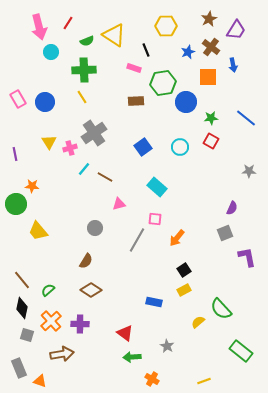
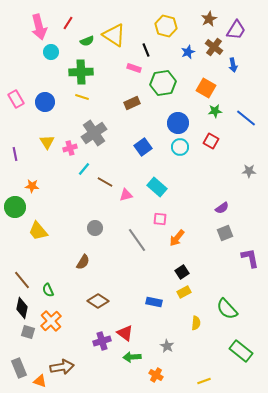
yellow hexagon at (166, 26): rotated 15 degrees clockwise
brown cross at (211, 47): moved 3 px right
green cross at (84, 70): moved 3 px left, 2 px down
orange square at (208, 77): moved 2 px left, 11 px down; rotated 30 degrees clockwise
yellow line at (82, 97): rotated 40 degrees counterclockwise
pink rectangle at (18, 99): moved 2 px left
brown rectangle at (136, 101): moved 4 px left, 2 px down; rotated 21 degrees counterclockwise
blue circle at (186, 102): moved 8 px left, 21 px down
green star at (211, 118): moved 4 px right, 7 px up
yellow triangle at (49, 142): moved 2 px left
brown line at (105, 177): moved 5 px down
green circle at (16, 204): moved 1 px left, 3 px down
pink triangle at (119, 204): moved 7 px right, 9 px up
purple semicircle at (232, 208): moved 10 px left; rotated 32 degrees clockwise
pink square at (155, 219): moved 5 px right
gray line at (137, 240): rotated 65 degrees counterclockwise
purple L-shape at (247, 257): moved 3 px right, 1 px down
brown semicircle at (86, 261): moved 3 px left, 1 px down
black square at (184, 270): moved 2 px left, 2 px down
green semicircle at (48, 290): rotated 72 degrees counterclockwise
brown diamond at (91, 290): moved 7 px right, 11 px down
yellow rectangle at (184, 290): moved 2 px down
green semicircle at (221, 309): moved 6 px right
yellow semicircle at (198, 322): moved 2 px left, 1 px down; rotated 136 degrees clockwise
purple cross at (80, 324): moved 22 px right, 17 px down; rotated 18 degrees counterclockwise
gray square at (27, 335): moved 1 px right, 3 px up
brown arrow at (62, 354): moved 13 px down
orange cross at (152, 379): moved 4 px right, 4 px up
